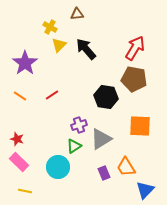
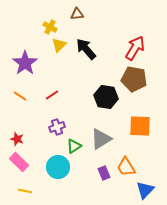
purple cross: moved 22 px left, 2 px down
